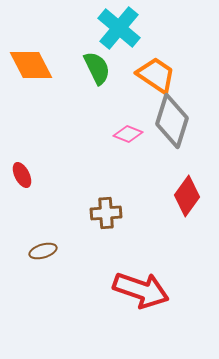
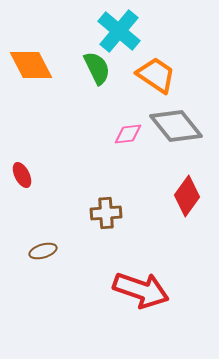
cyan cross: moved 3 px down
gray diamond: moved 4 px right, 5 px down; rotated 56 degrees counterclockwise
pink diamond: rotated 28 degrees counterclockwise
